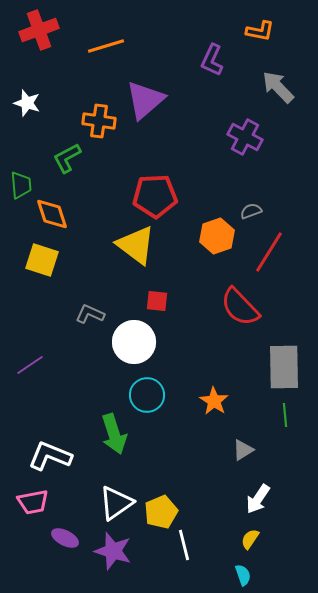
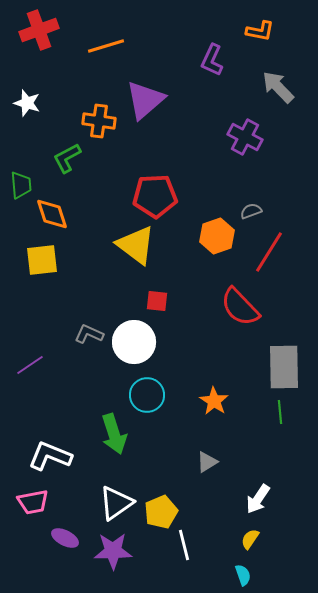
yellow square: rotated 24 degrees counterclockwise
gray L-shape: moved 1 px left, 20 px down
green line: moved 5 px left, 3 px up
gray triangle: moved 36 px left, 12 px down
purple star: rotated 18 degrees counterclockwise
